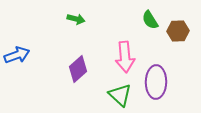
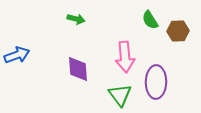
purple diamond: rotated 52 degrees counterclockwise
green triangle: rotated 10 degrees clockwise
